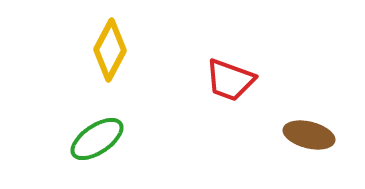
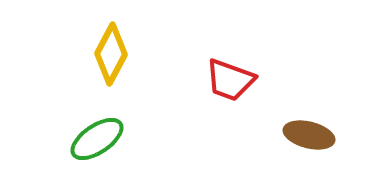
yellow diamond: moved 1 px right, 4 px down
